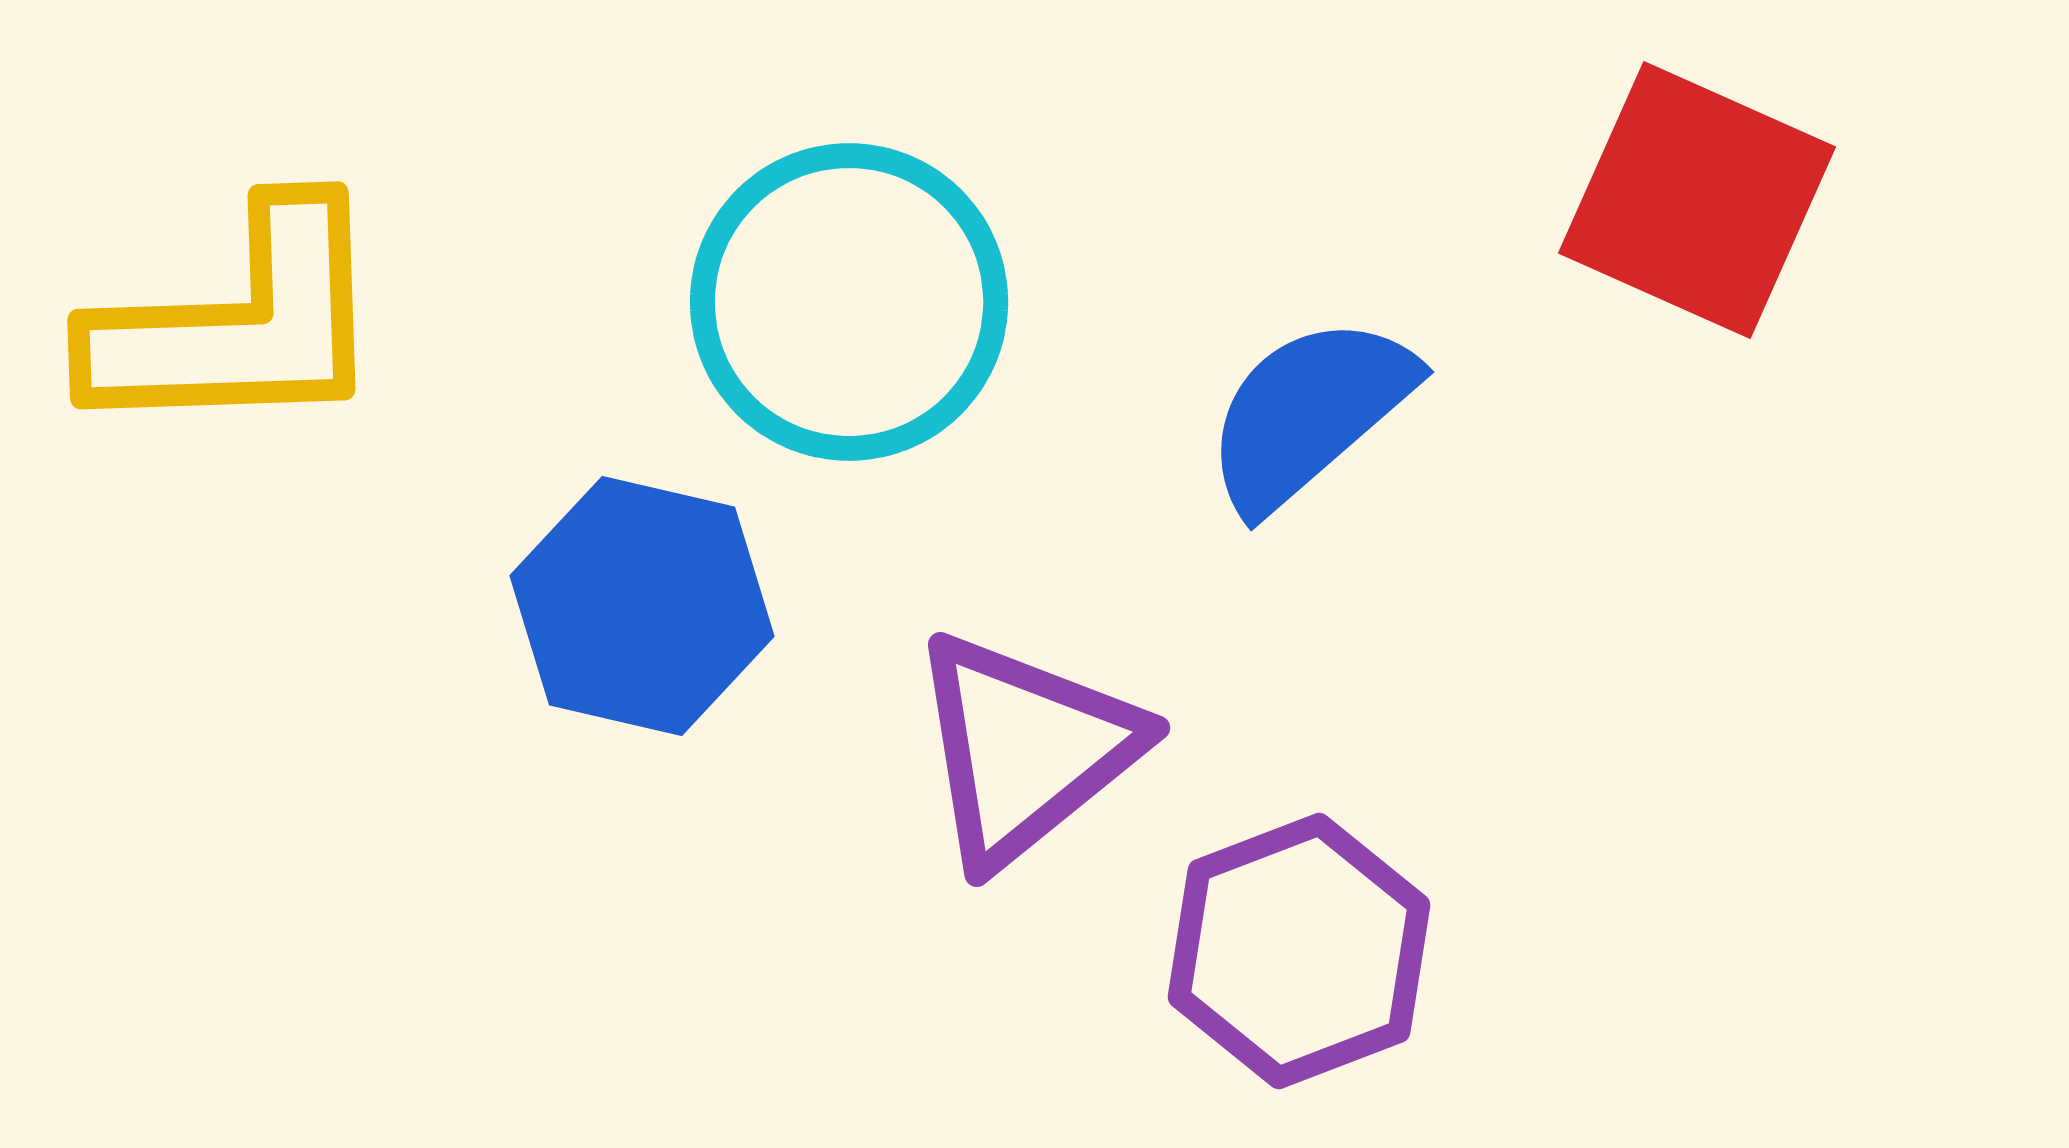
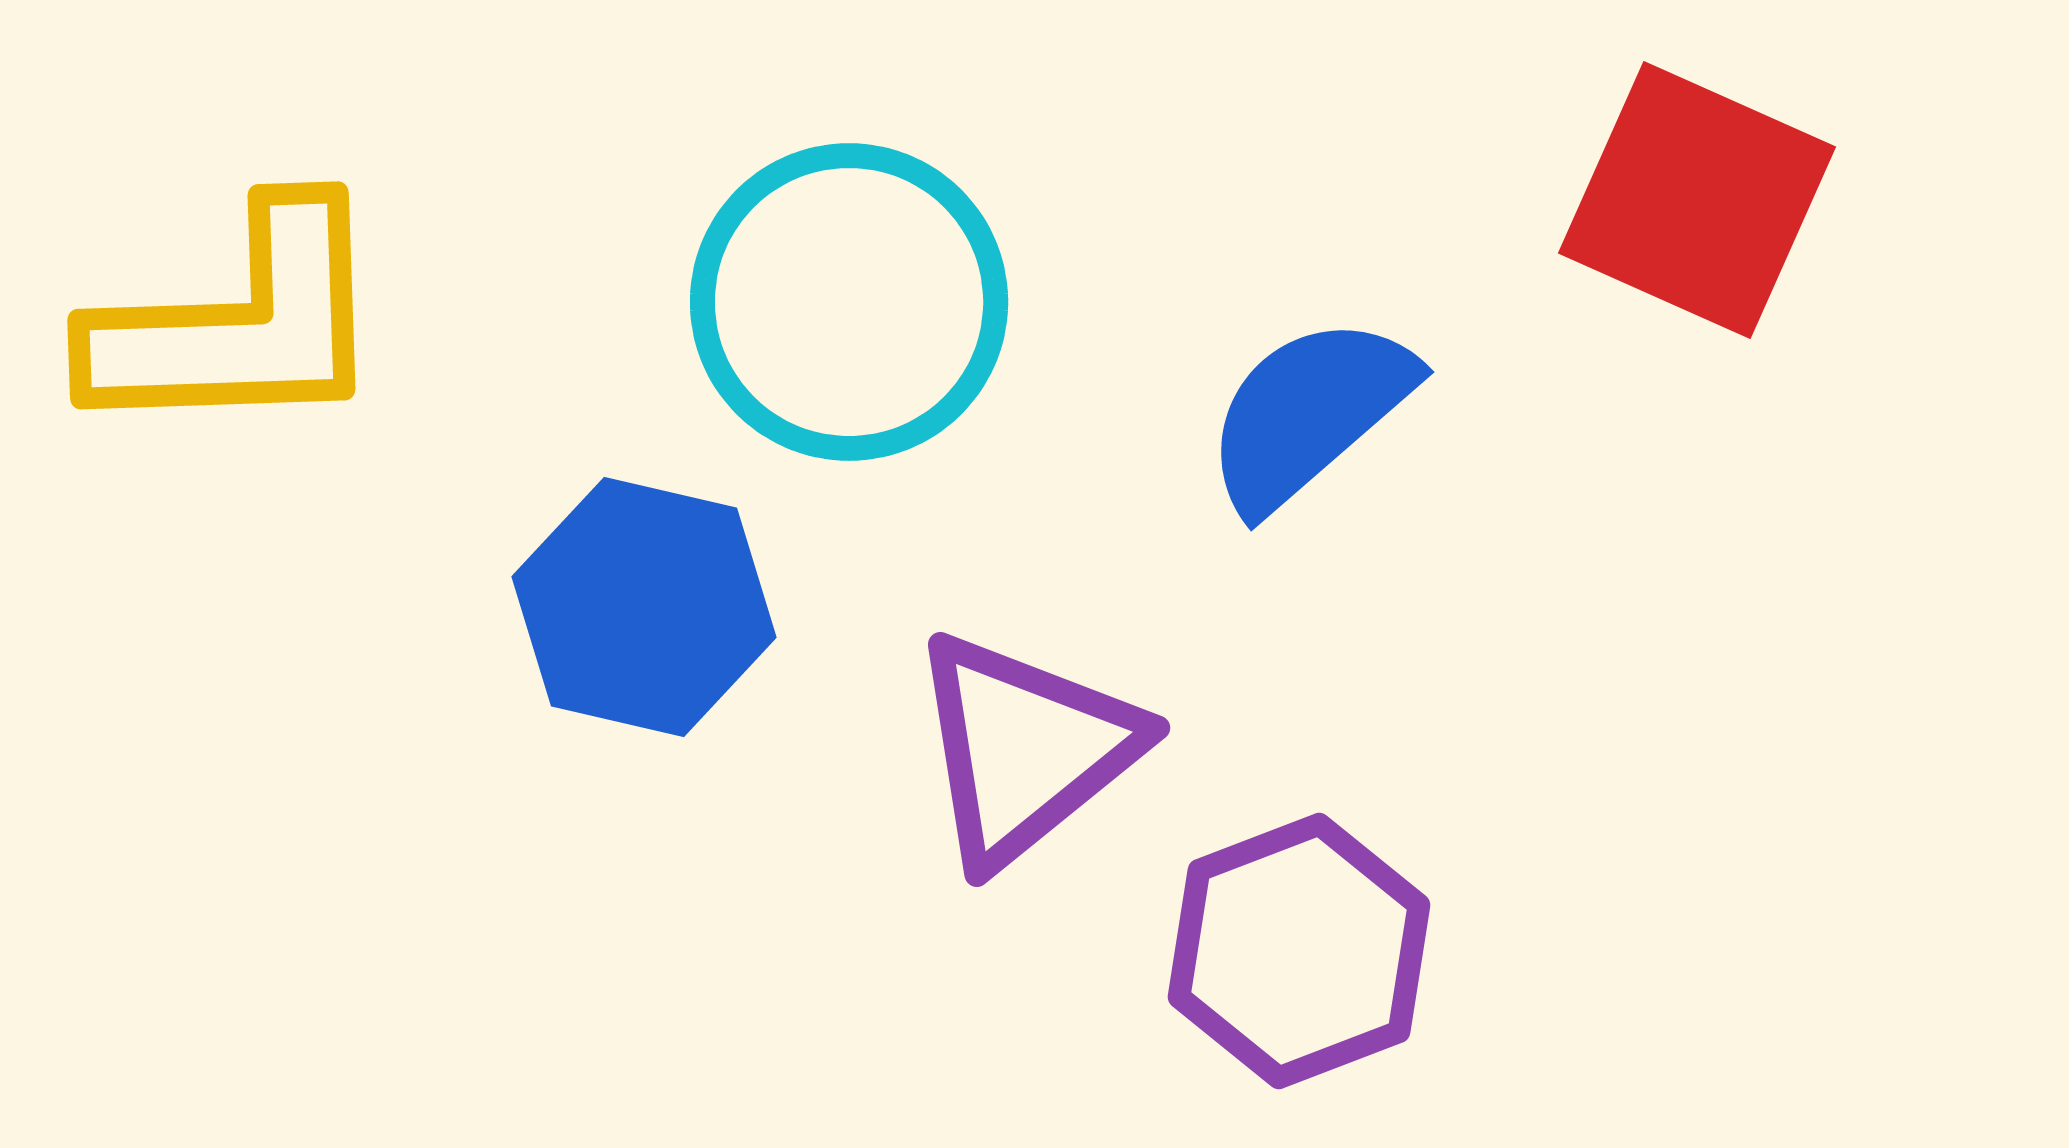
blue hexagon: moved 2 px right, 1 px down
